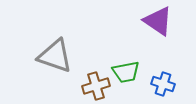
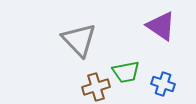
purple triangle: moved 3 px right, 5 px down
gray triangle: moved 24 px right, 16 px up; rotated 27 degrees clockwise
brown cross: moved 1 px down
